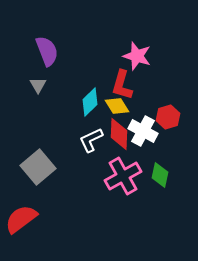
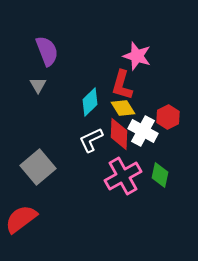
yellow diamond: moved 6 px right, 2 px down
red hexagon: rotated 10 degrees counterclockwise
